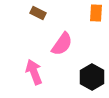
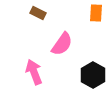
black hexagon: moved 1 px right, 2 px up
